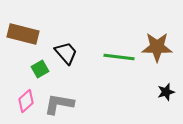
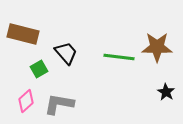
green square: moved 1 px left
black star: rotated 24 degrees counterclockwise
